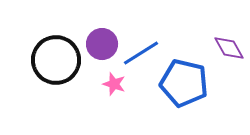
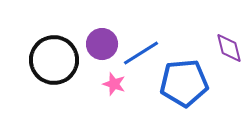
purple diamond: rotated 16 degrees clockwise
black circle: moved 2 px left
blue pentagon: rotated 18 degrees counterclockwise
